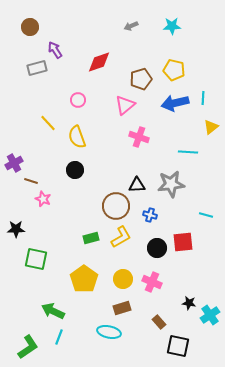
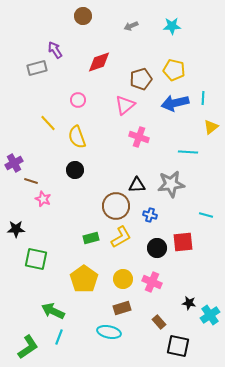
brown circle at (30, 27): moved 53 px right, 11 px up
